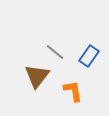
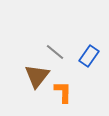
orange L-shape: moved 10 px left, 1 px down; rotated 10 degrees clockwise
